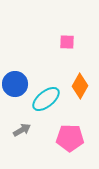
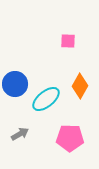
pink square: moved 1 px right, 1 px up
gray arrow: moved 2 px left, 4 px down
